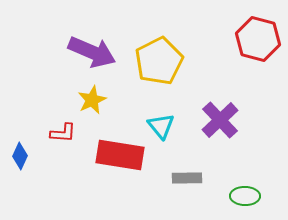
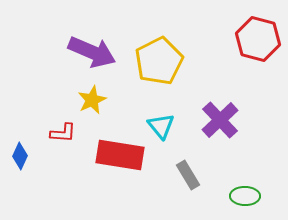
gray rectangle: moved 1 px right, 3 px up; rotated 60 degrees clockwise
